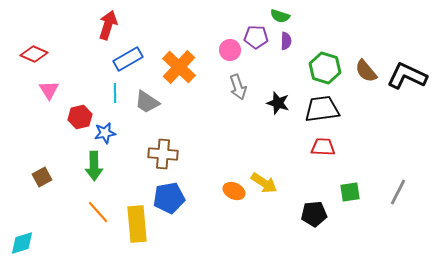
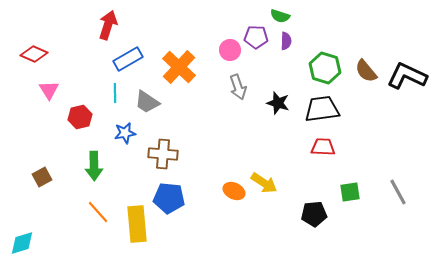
blue star: moved 20 px right
gray line: rotated 56 degrees counterclockwise
blue pentagon: rotated 16 degrees clockwise
